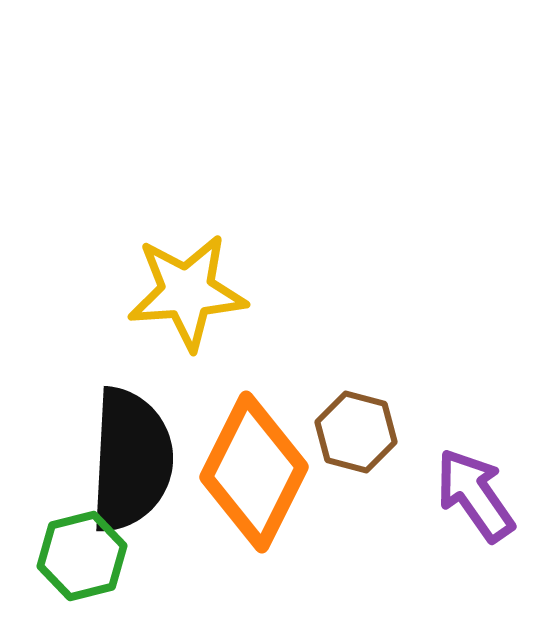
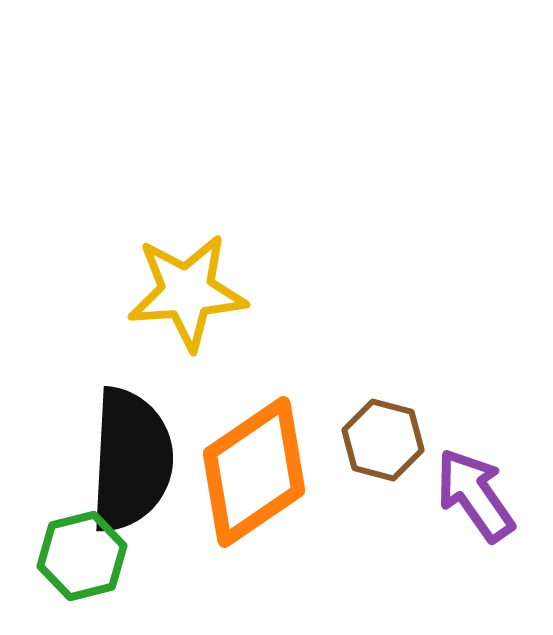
brown hexagon: moved 27 px right, 8 px down
orange diamond: rotated 29 degrees clockwise
